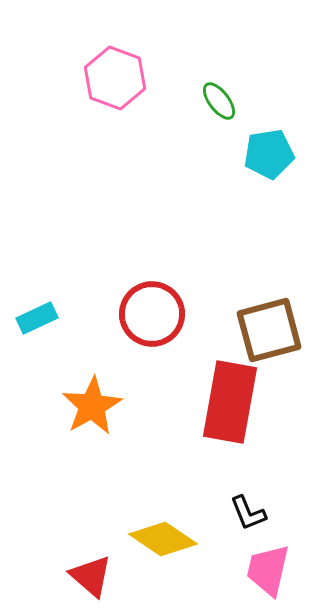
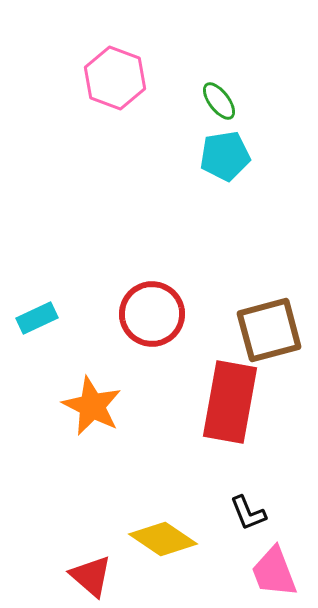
cyan pentagon: moved 44 px left, 2 px down
orange star: rotated 16 degrees counterclockwise
pink trapezoid: moved 6 px right, 2 px down; rotated 34 degrees counterclockwise
